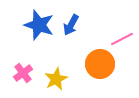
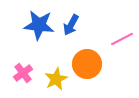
blue star: rotated 12 degrees counterclockwise
orange circle: moved 13 px left
